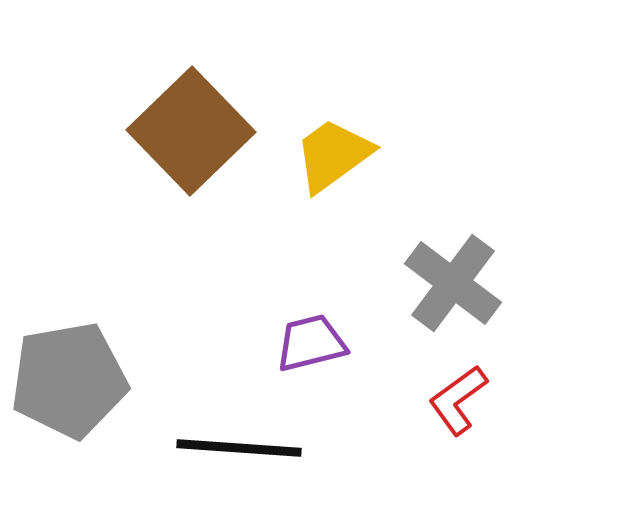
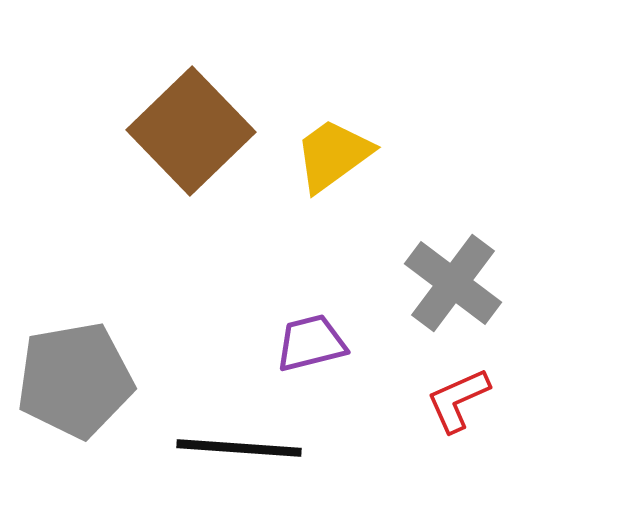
gray pentagon: moved 6 px right
red L-shape: rotated 12 degrees clockwise
